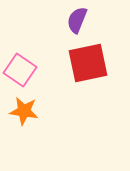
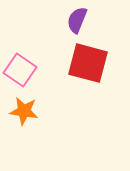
red square: rotated 27 degrees clockwise
